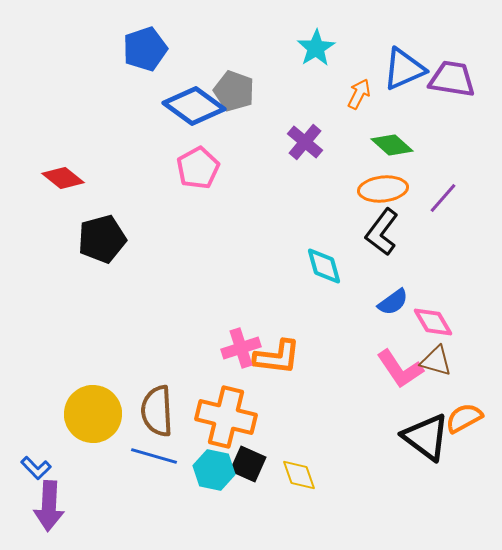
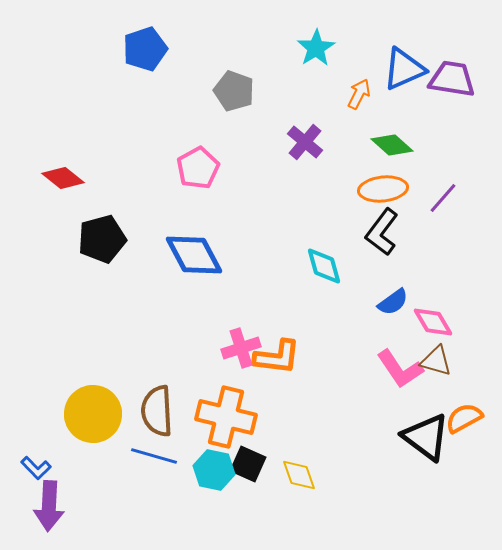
blue diamond: moved 149 px down; rotated 26 degrees clockwise
